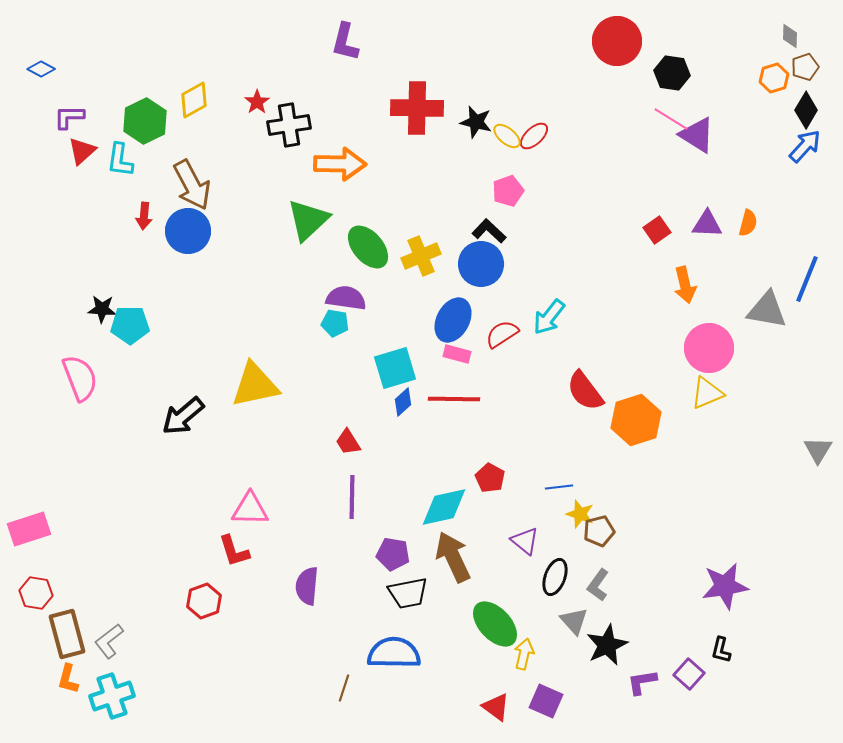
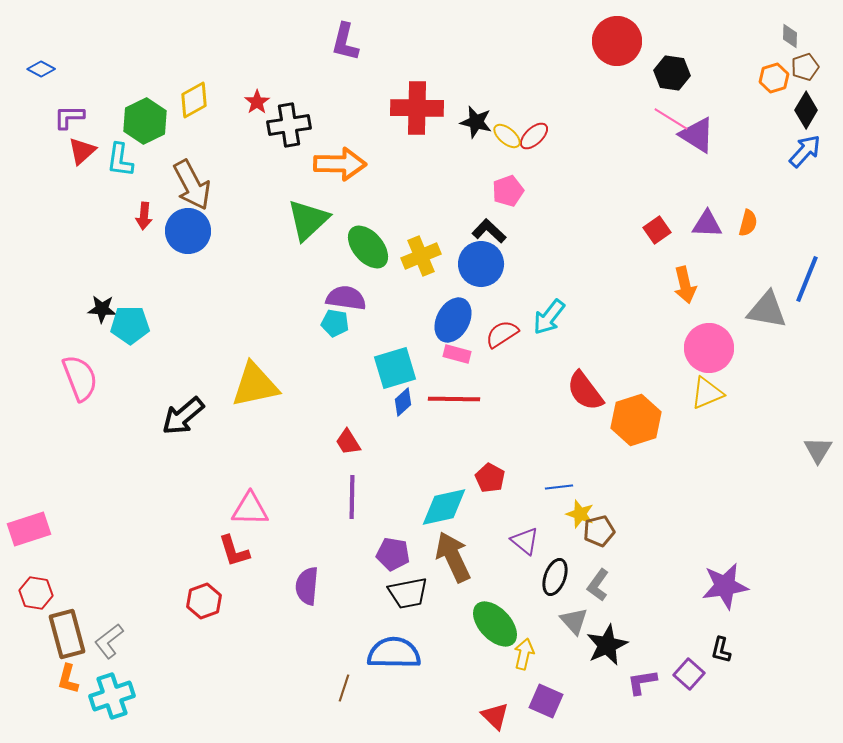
blue arrow at (805, 146): moved 5 px down
red triangle at (496, 707): moved 1 px left, 9 px down; rotated 8 degrees clockwise
